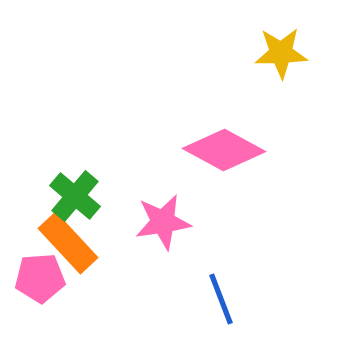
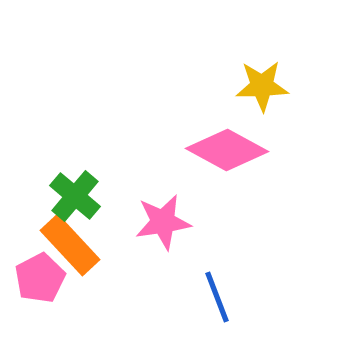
yellow star: moved 19 px left, 33 px down
pink diamond: moved 3 px right
orange rectangle: moved 2 px right, 2 px down
pink pentagon: rotated 24 degrees counterclockwise
blue line: moved 4 px left, 2 px up
